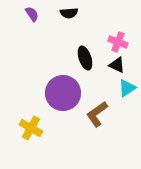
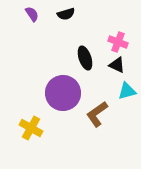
black semicircle: moved 3 px left, 1 px down; rotated 12 degrees counterclockwise
cyan triangle: moved 3 px down; rotated 18 degrees clockwise
